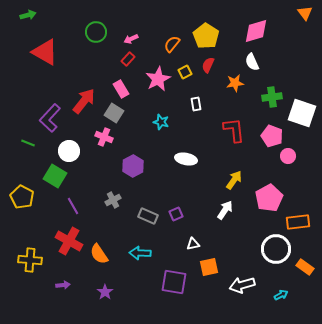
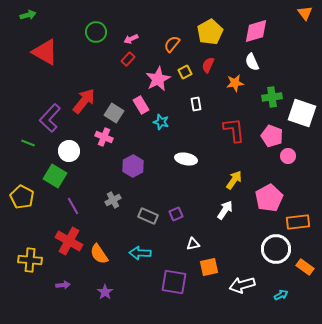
yellow pentagon at (206, 36): moved 4 px right, 4 px up; rotated 10 degrees clockwise
pink rectangle at (121, 89): moved 20 px right, 16 px down
